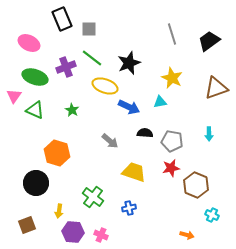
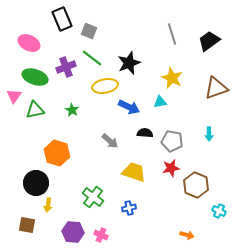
gray square: moved 2 px down; rotated 21 degrees clockwise
yellow ellipse: rotated 30 degrees counterclockwise
green triangle: rotated 36 degrees counterclockwise
yellow arrow: moved 11 px left, 6 px up
cyan cross: moved 7 px right, 4 px up
brown square: rotated 30 degrees clockwise
